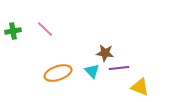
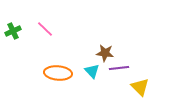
green cross: rotated 14 degrees counterclockwise
orange ellipse: rotated 24 degrees clockwise
yellow triangle: rotated 24 degrees clockwise
